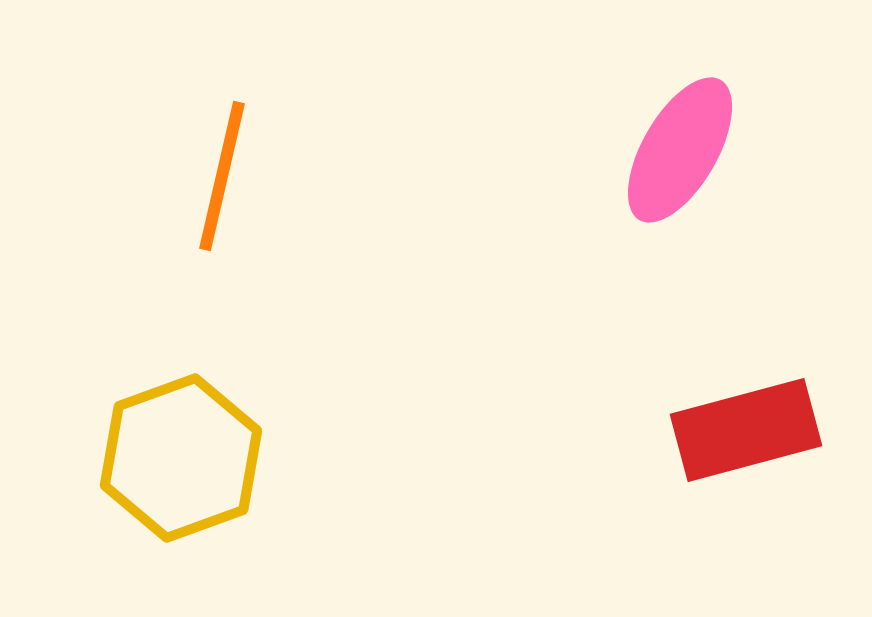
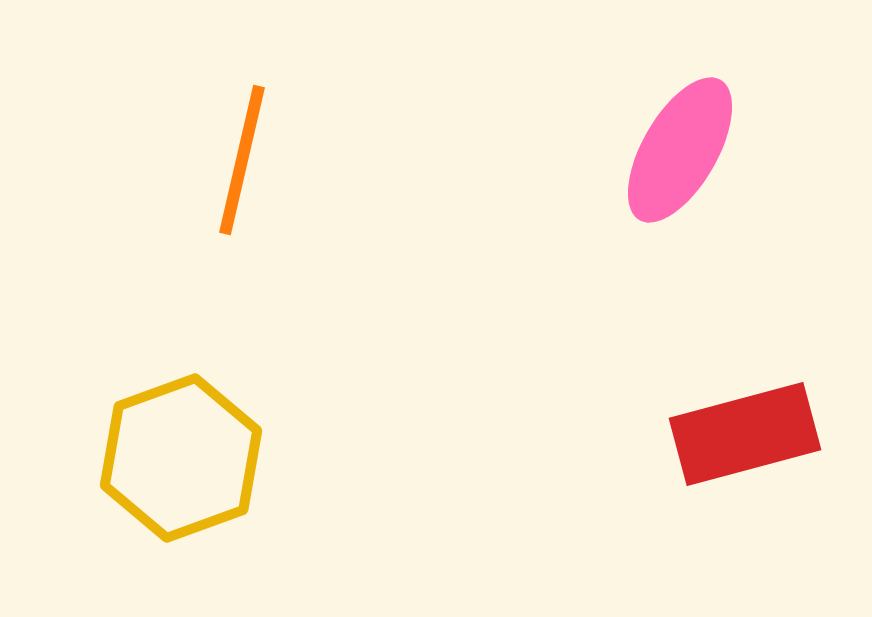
orange line: moved 20 px right, 16 px up
red rectangle: moved 1 px left, 4 px down
